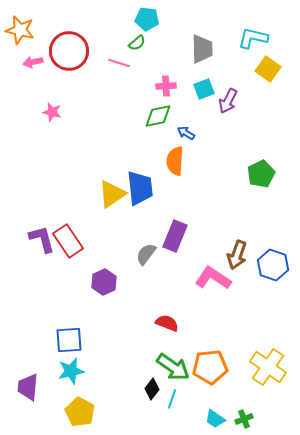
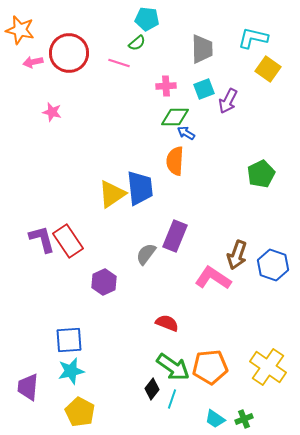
red circle: moved 2 px down
green diamond: moved 17 px right, 1 px down; rotated 12 degrees clockwise
